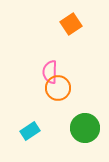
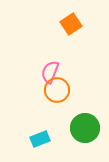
pink semicircle: rotated 20 degrees clockwise
orange circle: moved 1 px left, 2 px down
cyan rectangle: moved 10 px right, 8 px down; rotated 12 degrees clockwise
